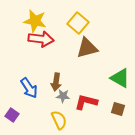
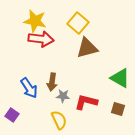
brown arrow: moved 4 px left
